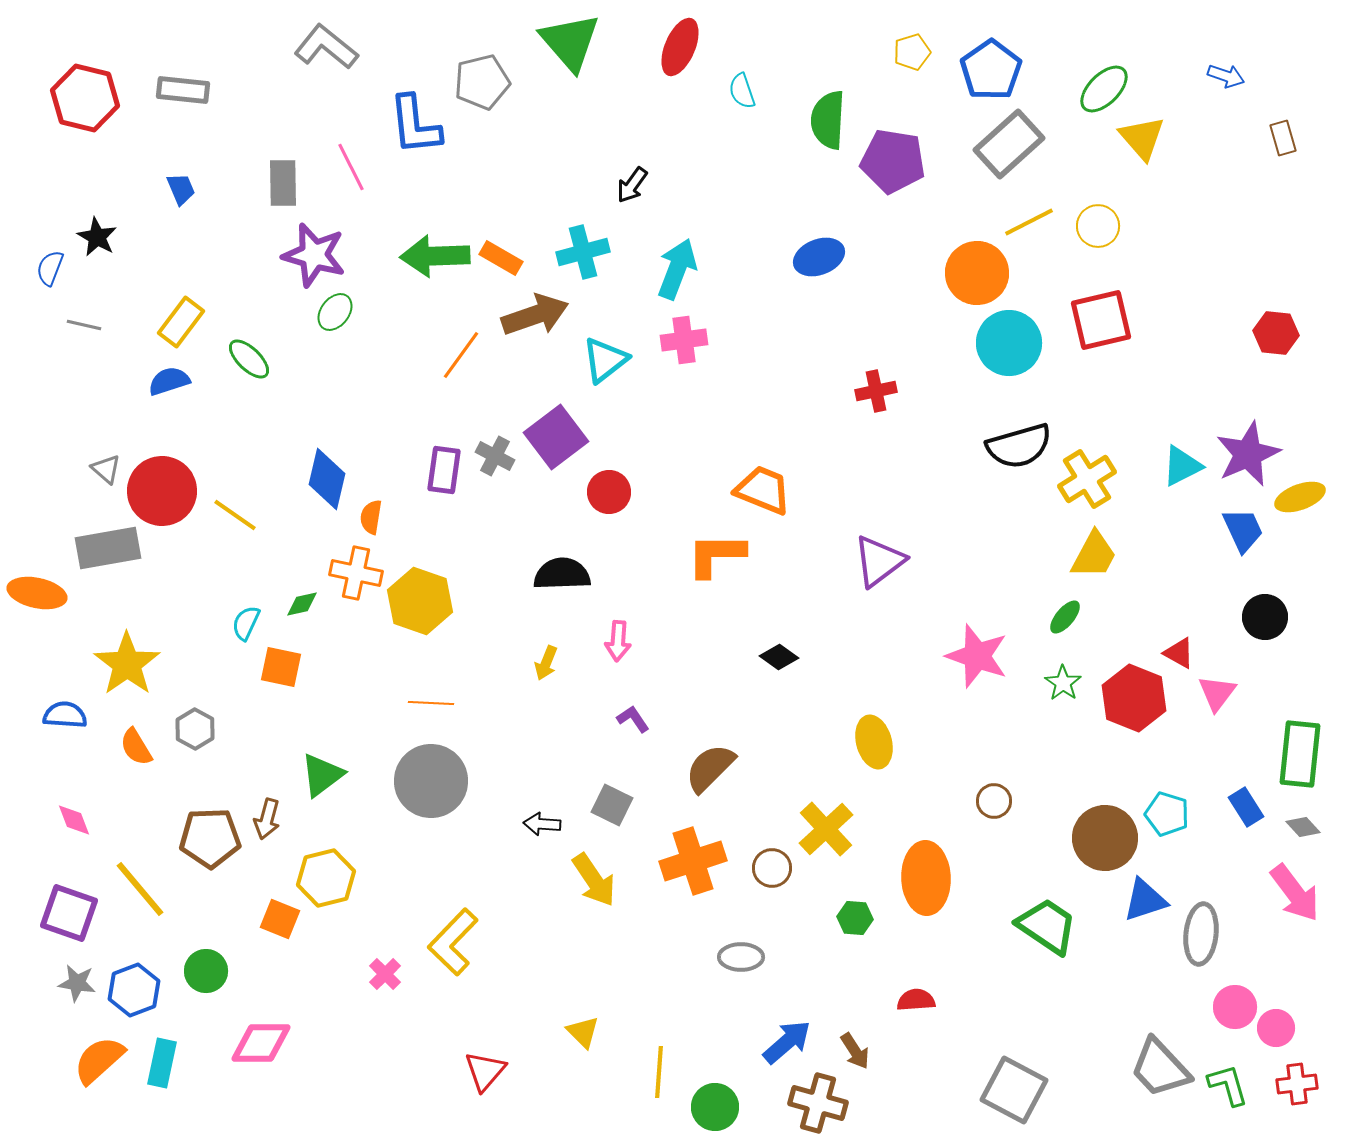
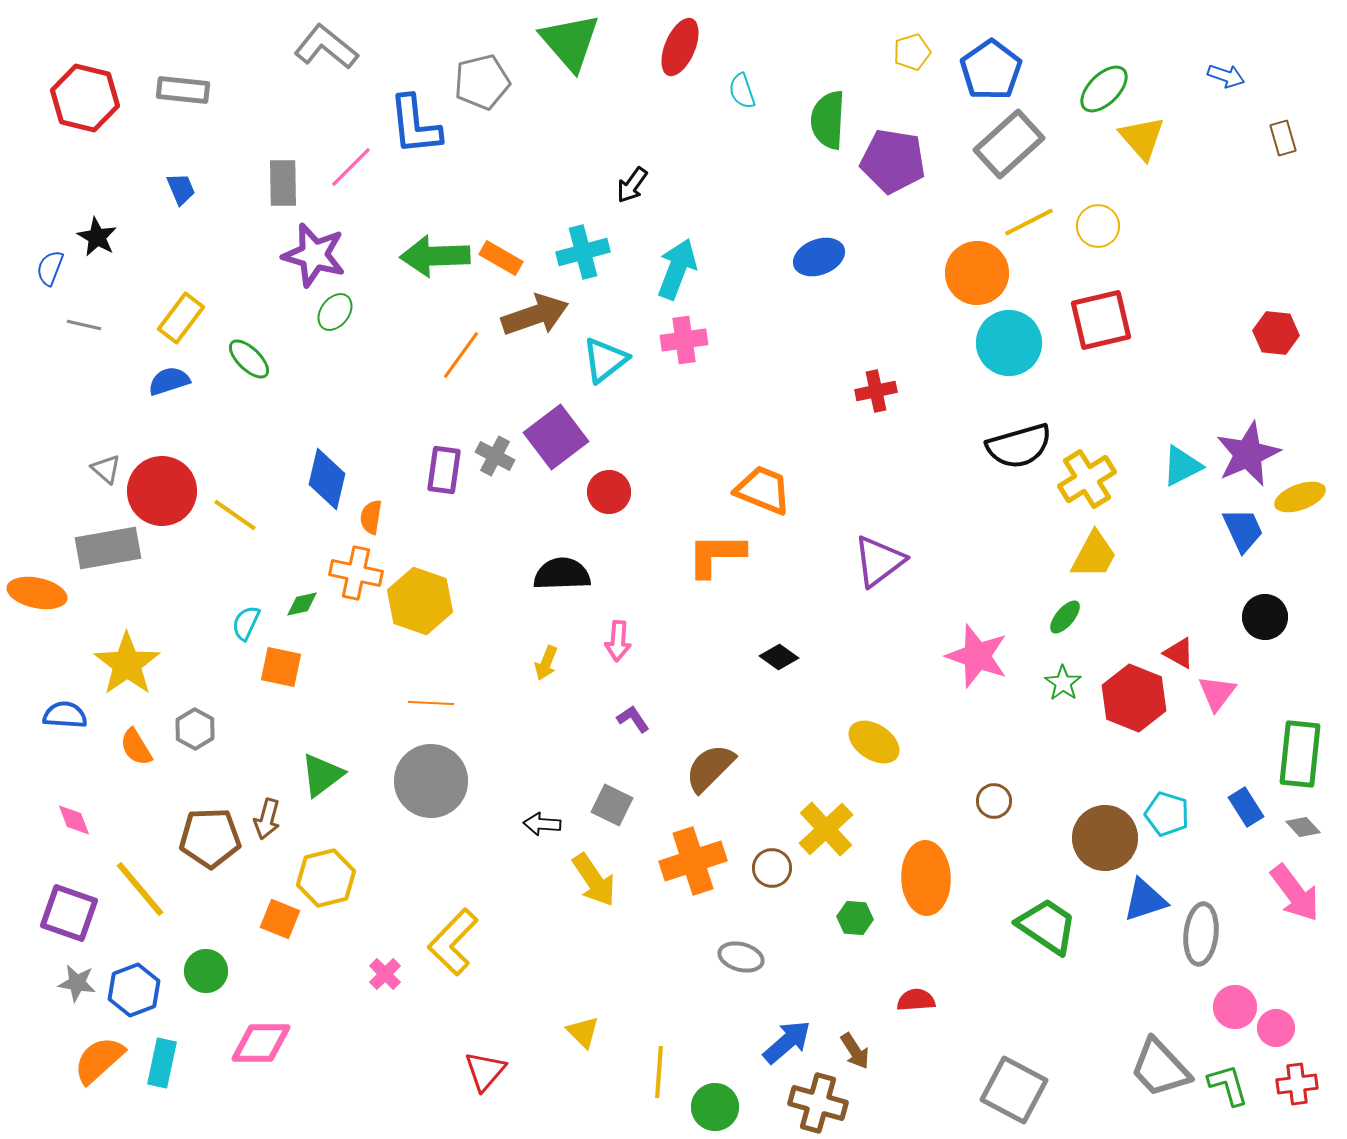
pink line at (351, 167): rotated 72 degrees clockwise
yellow rectangle at (181, 322): moved 4 px up
yellow ellipse at (874, 742): rotated 42 degrees counterclockwise
gray ellipse at (741, 957): rotated 15 degrees clockwise
